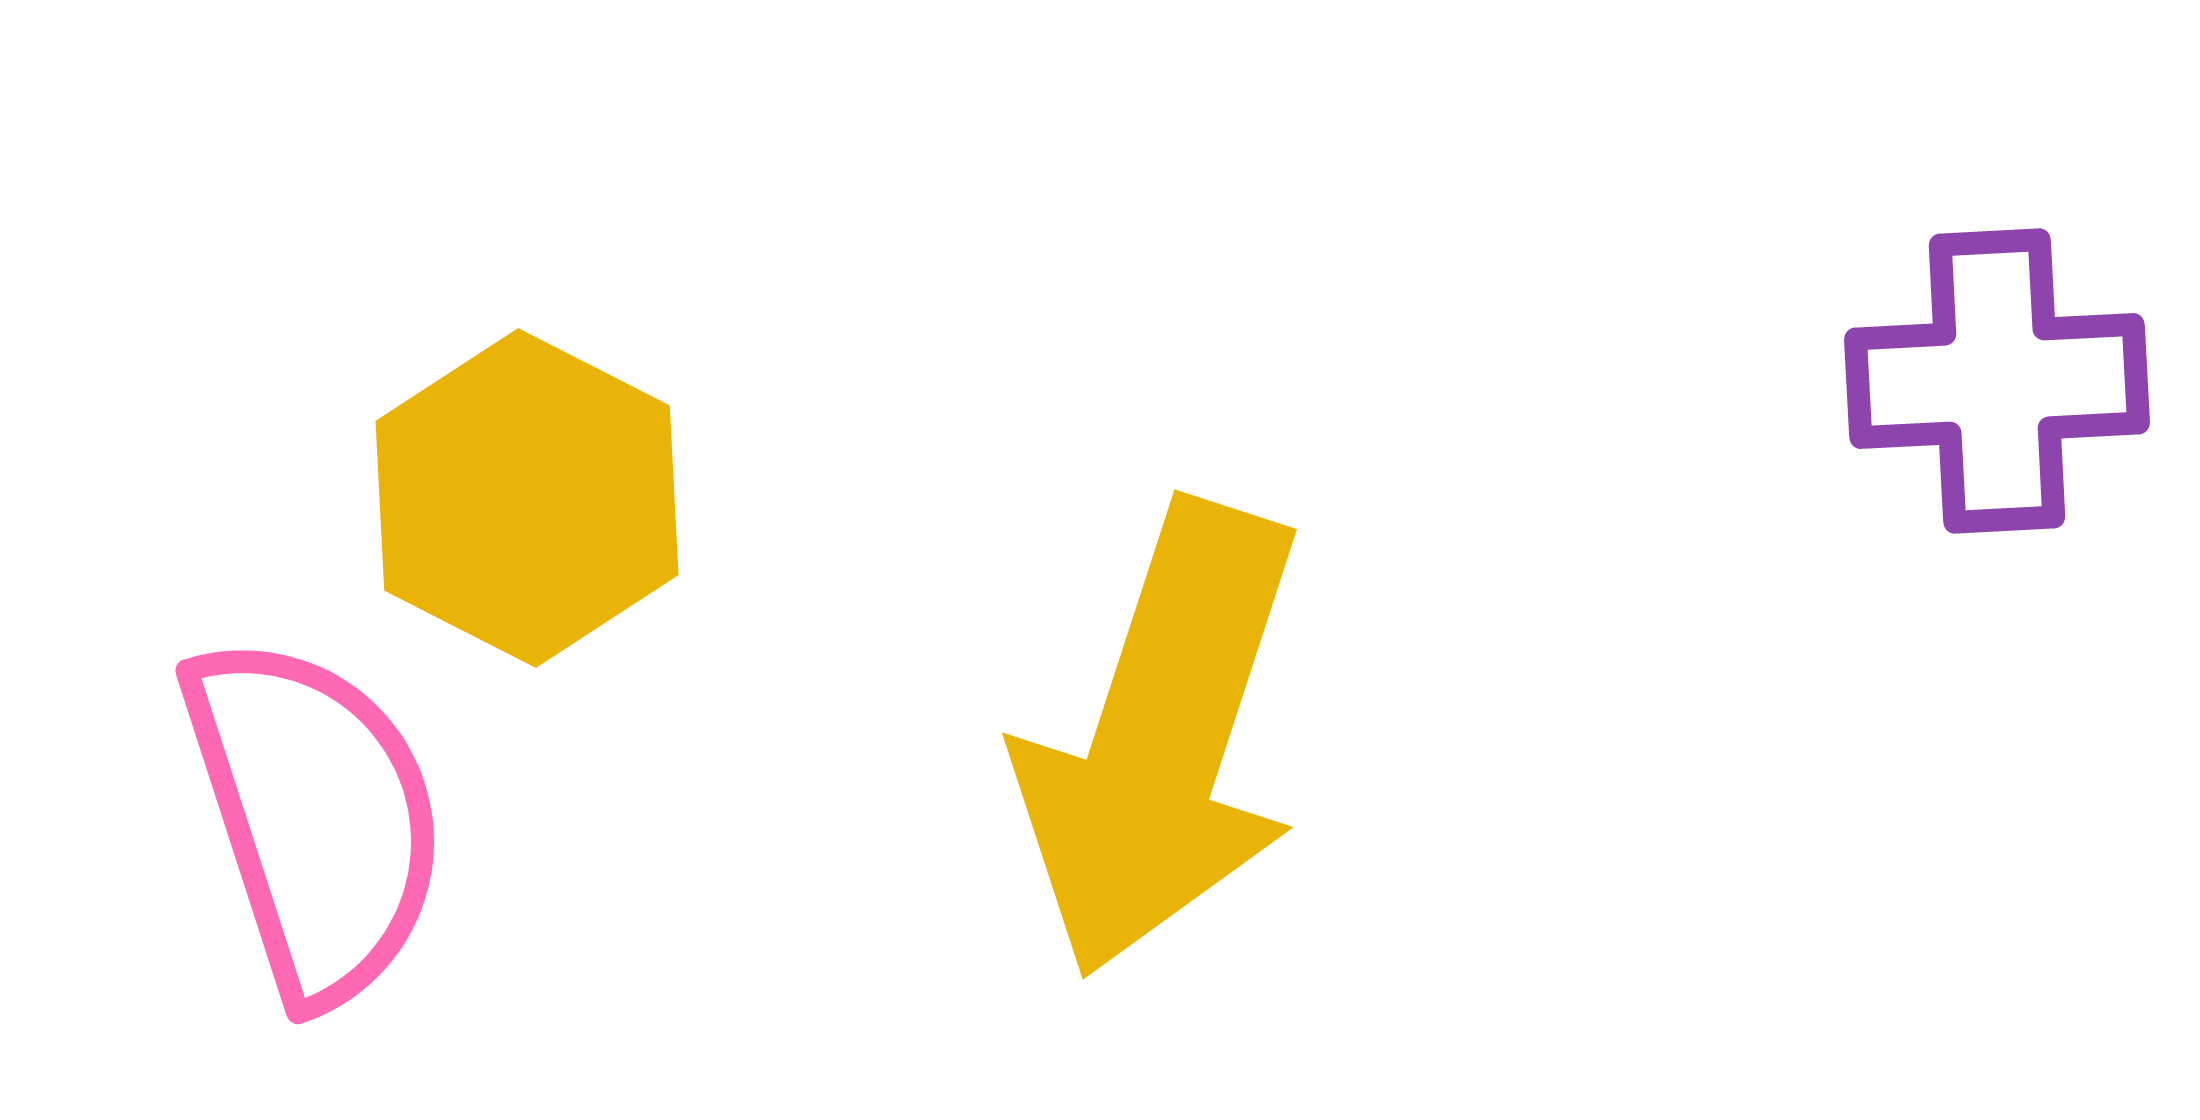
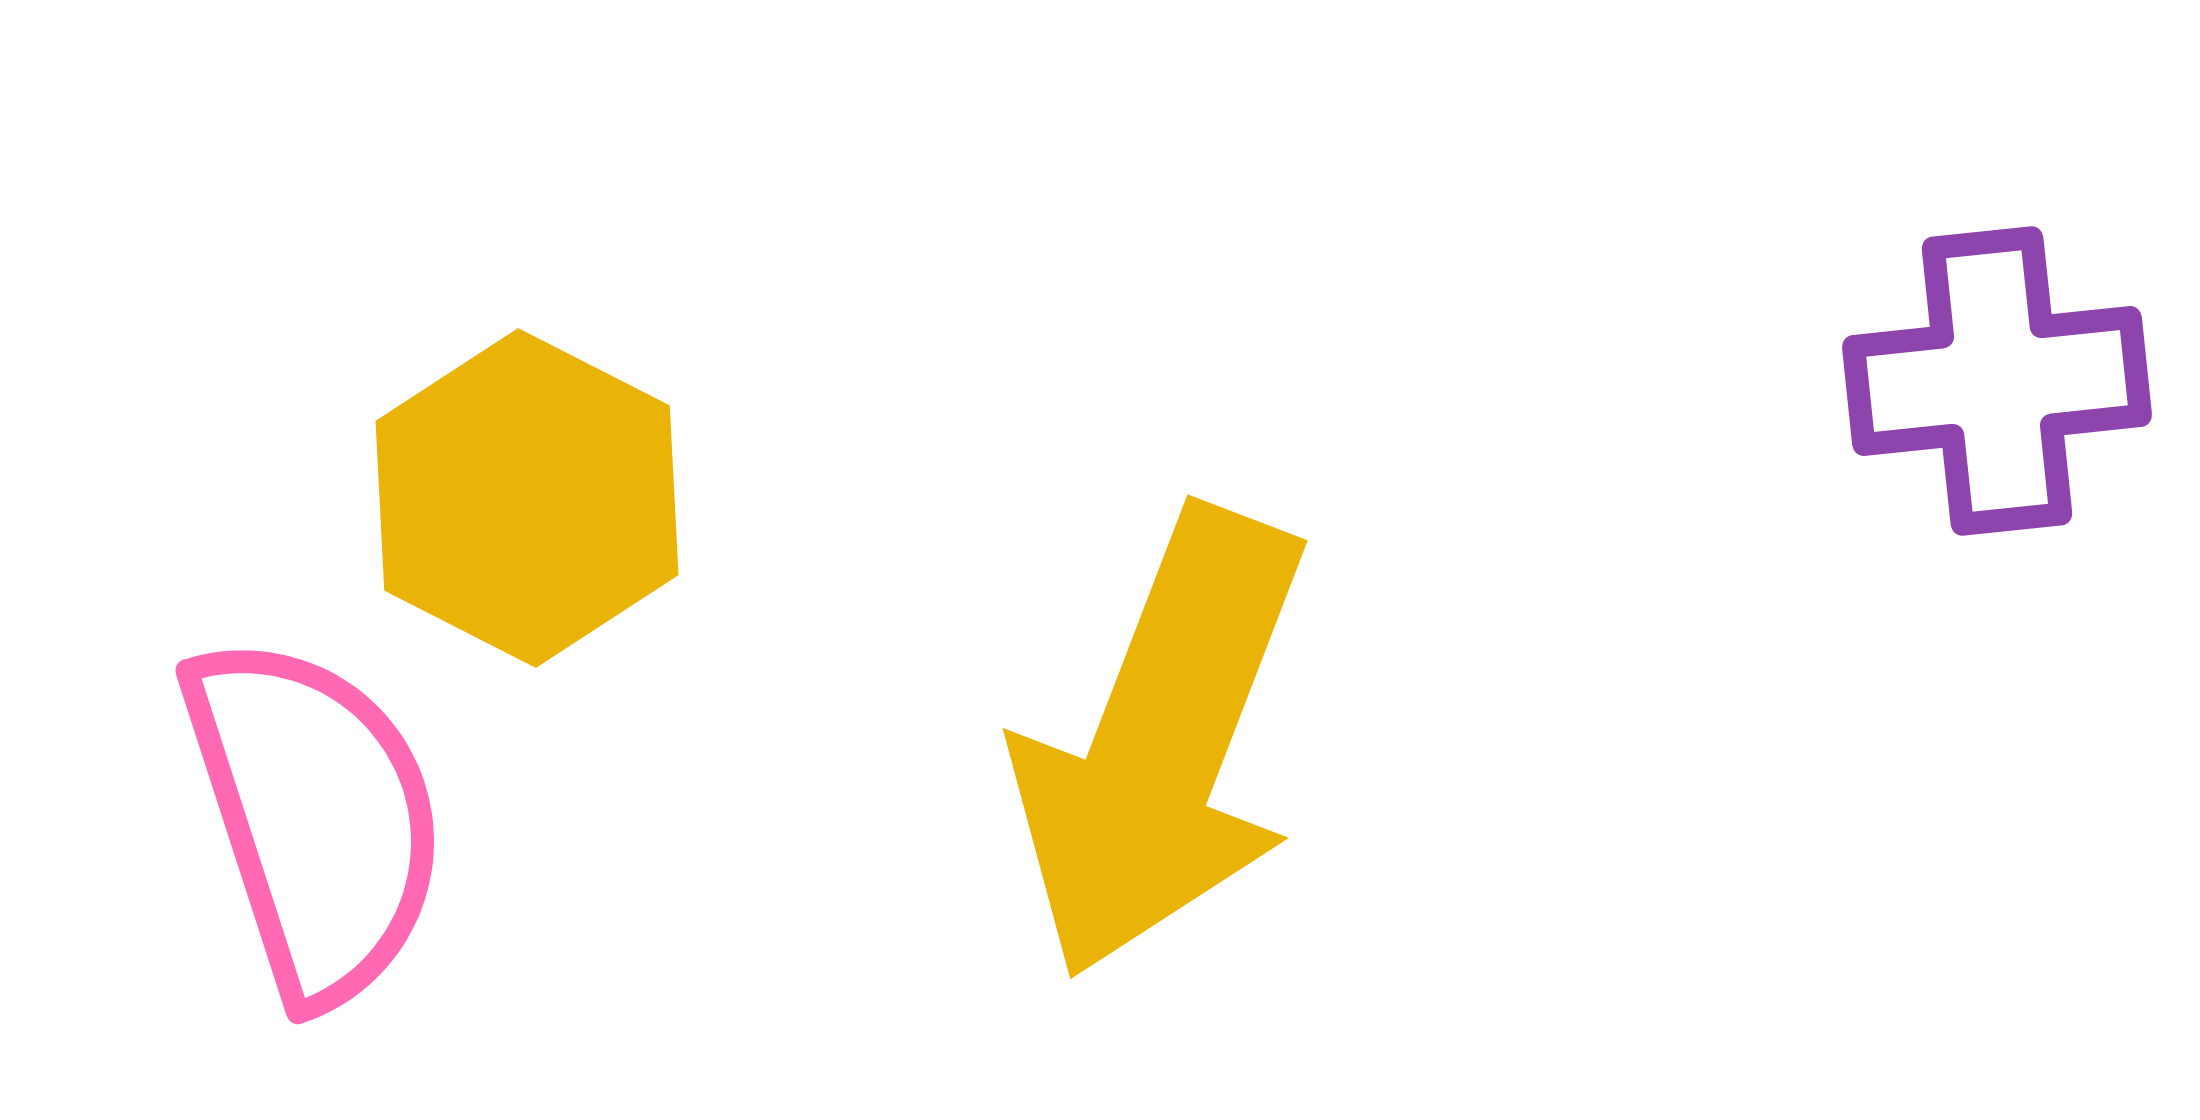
purple cross: rotated 3 degrees counterclockwise
yellow arrow: moved 4 px down; rotated 3 degrees clockwise
